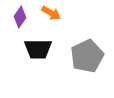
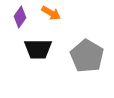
gray pentagon: rotated 16 degrees counterclockwise
